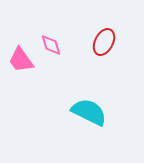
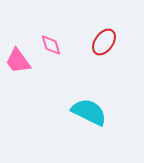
red ellipse: rotated 8 degrees clockwise
pink trapezoid: moved 3 px left, 1 px down
